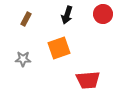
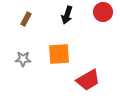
red circle: moved 2 px up
orange square: moved 6 px down; rotated 15 degrees clockwise
red trapezoid: rotated 25 degrees counterclockwise
